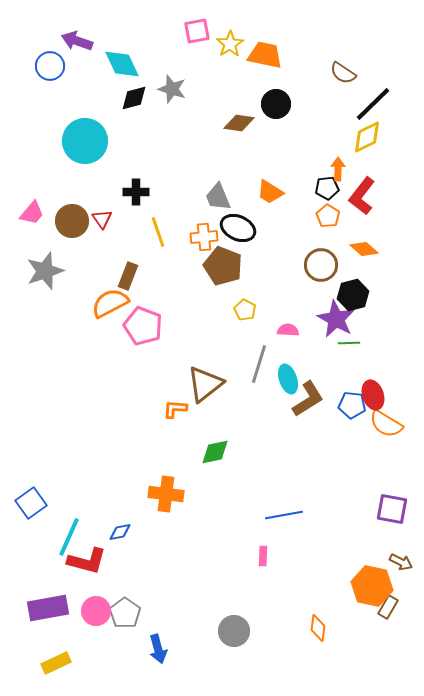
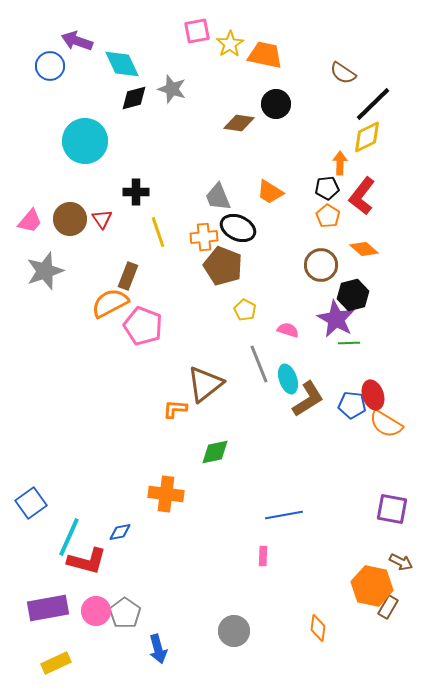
orange arrow at (338, 169): moved 2 px right, 6 px up
pink trapezoid at (32, 213): moved 2 px left, 8 px down
brown circle at (72, 221): moved 2 px left, 2 px up
pink semicircle at (288, 330): rotated 15 degrees clockwise
gray line at (259, 364): rotated 39 degrees counterclockwise
